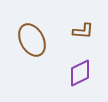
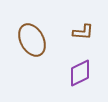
brown L-shape: moved 1 px down
